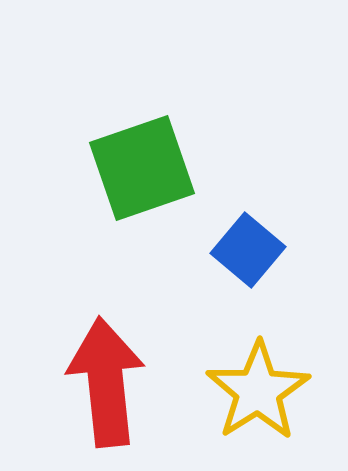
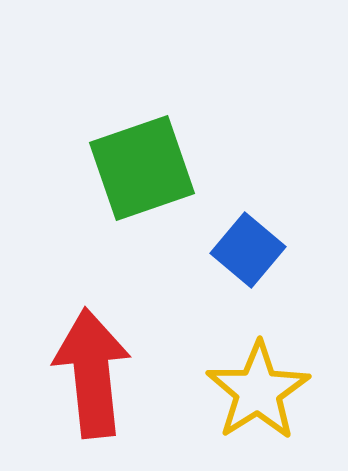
red arrow: moved 14 px left, 9 px up
